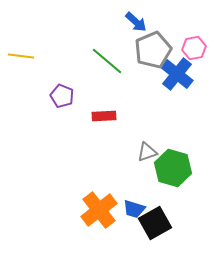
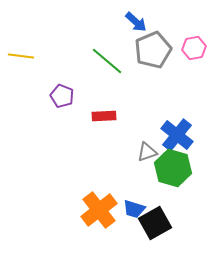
blue cross: moved 61 px down
